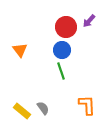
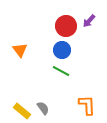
red circle: moved 1 px up
green line: rotated 42 degrees counterclockwise
